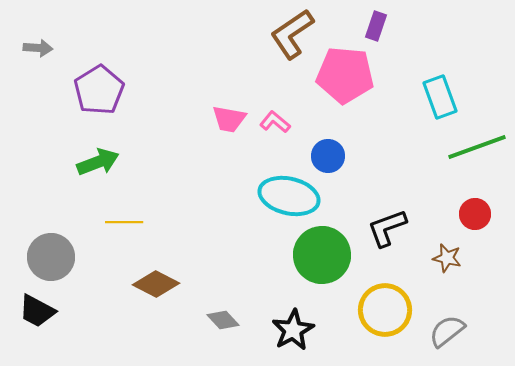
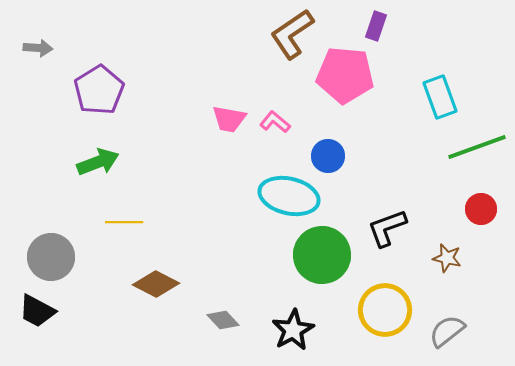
red circle: moved 6 px right, 5 px up
